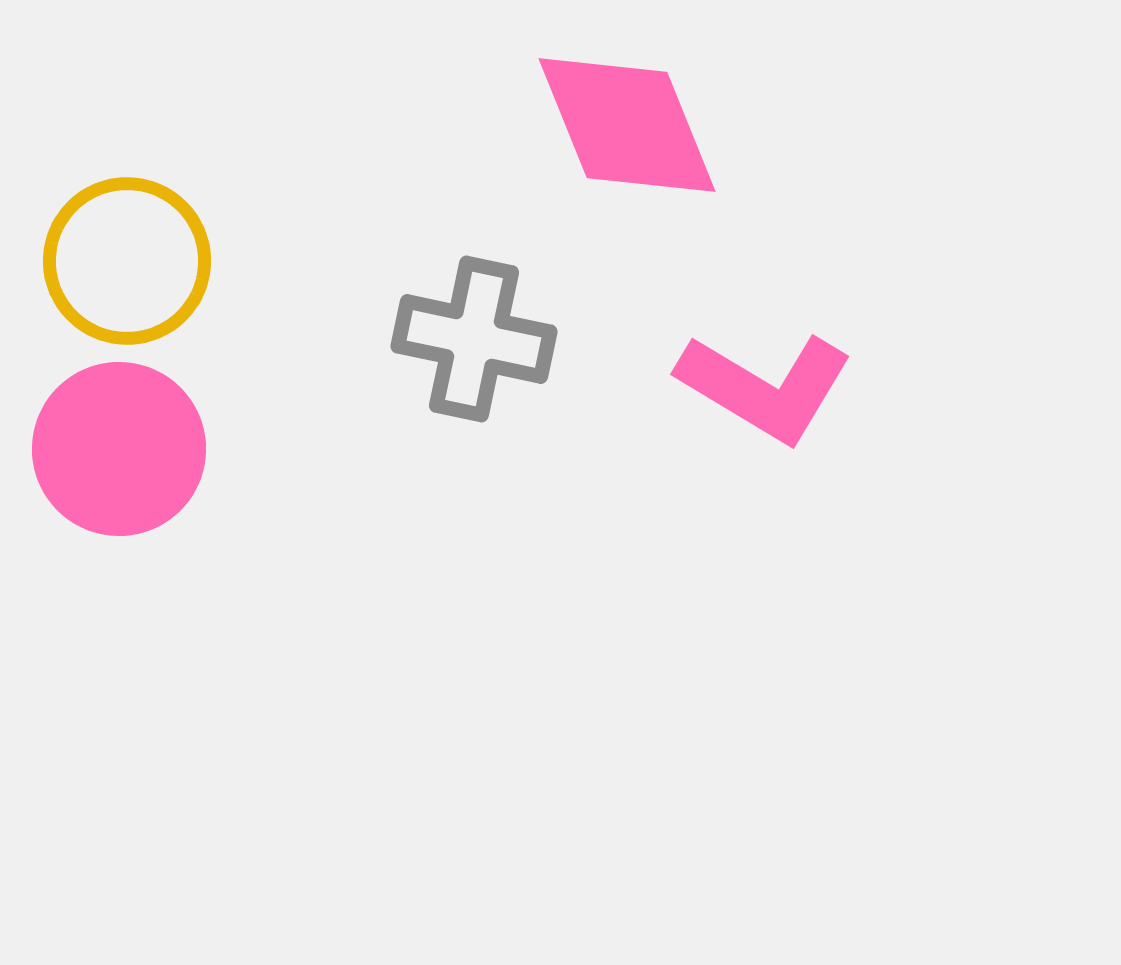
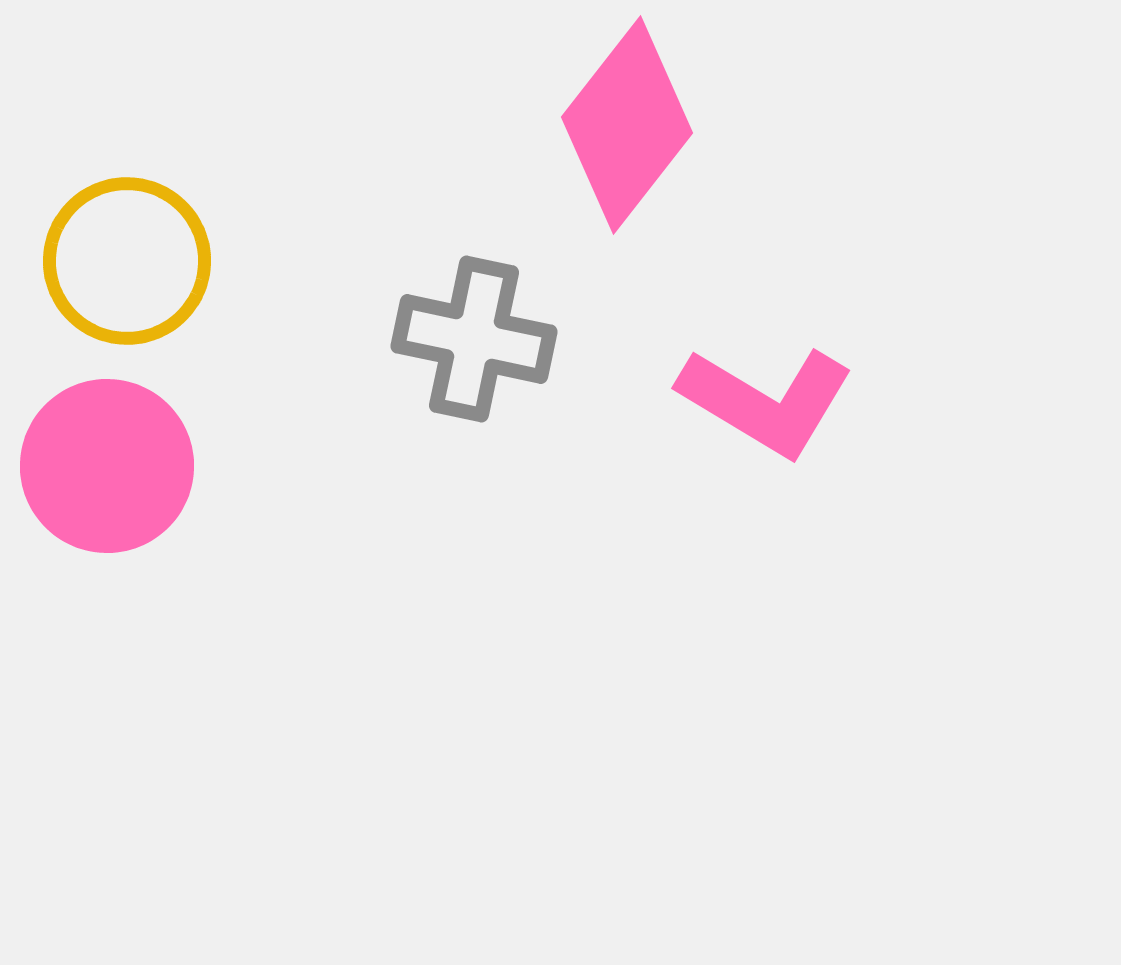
pink diamond: rotated 60 degrees clockwise
pink L-shape: moved 1 px right, 14 px down
pink circle: moved 12 px left, 17 px down
